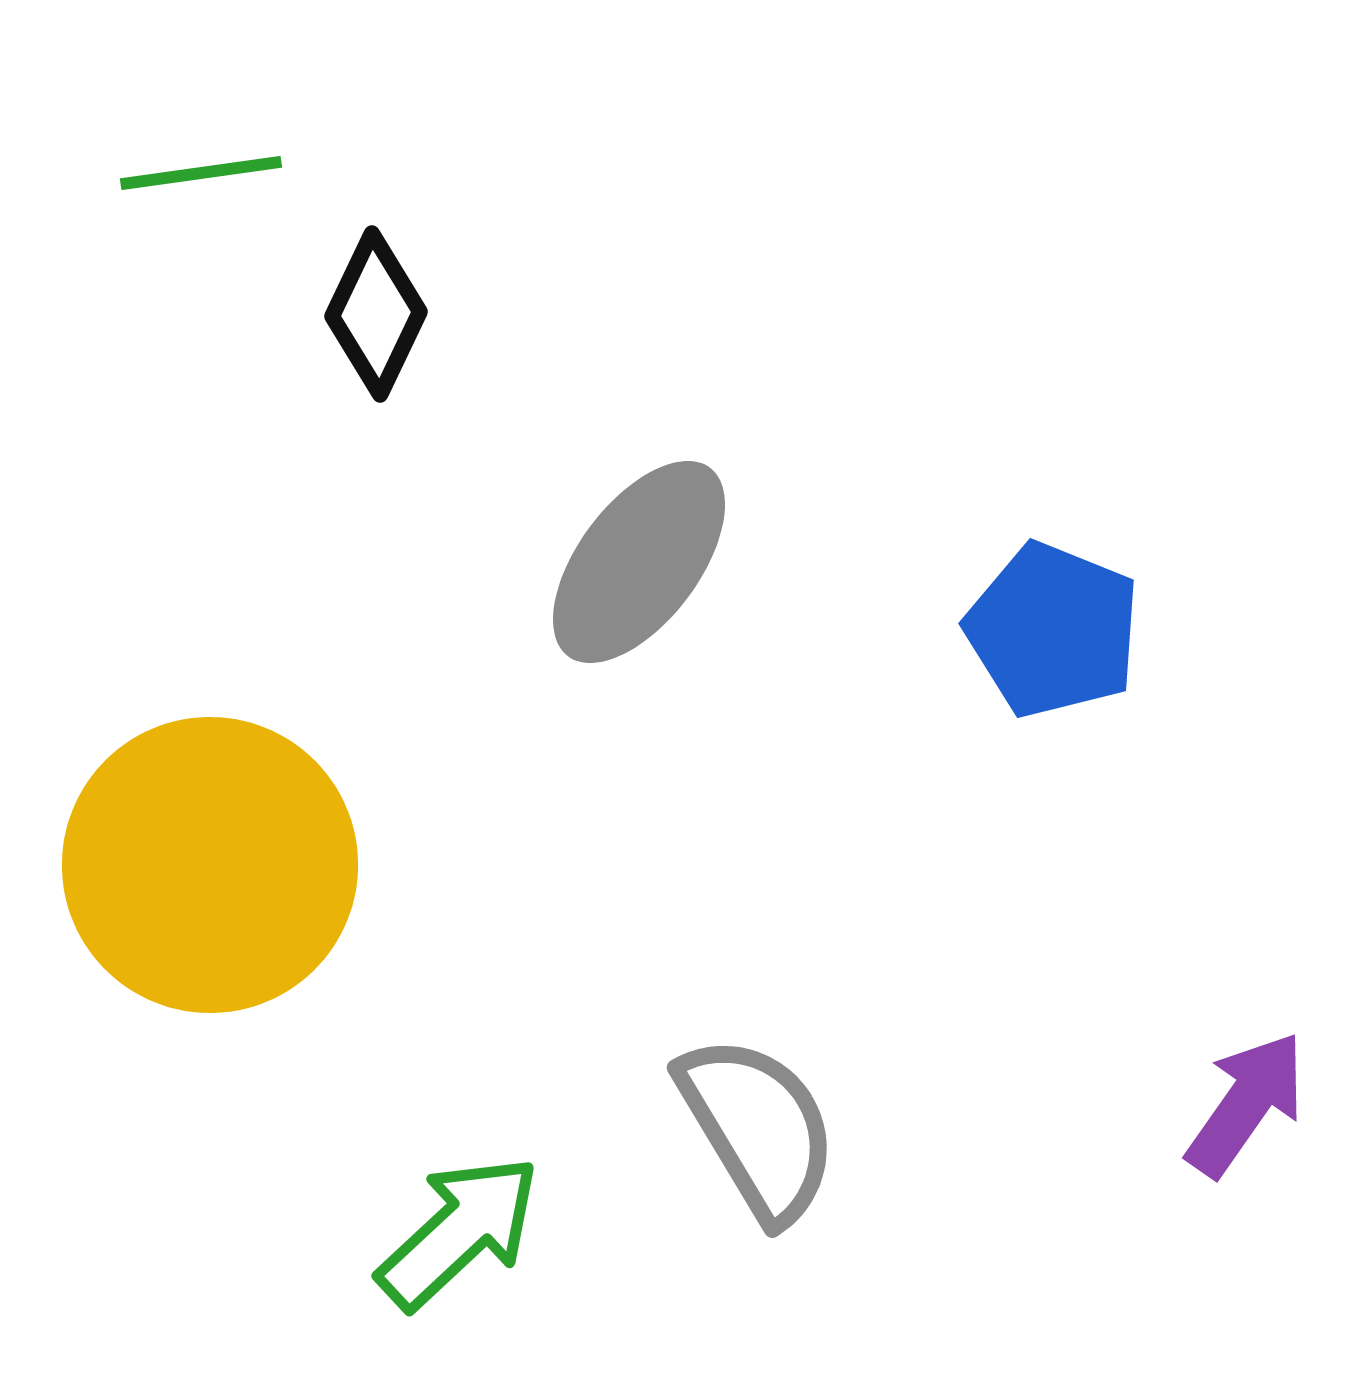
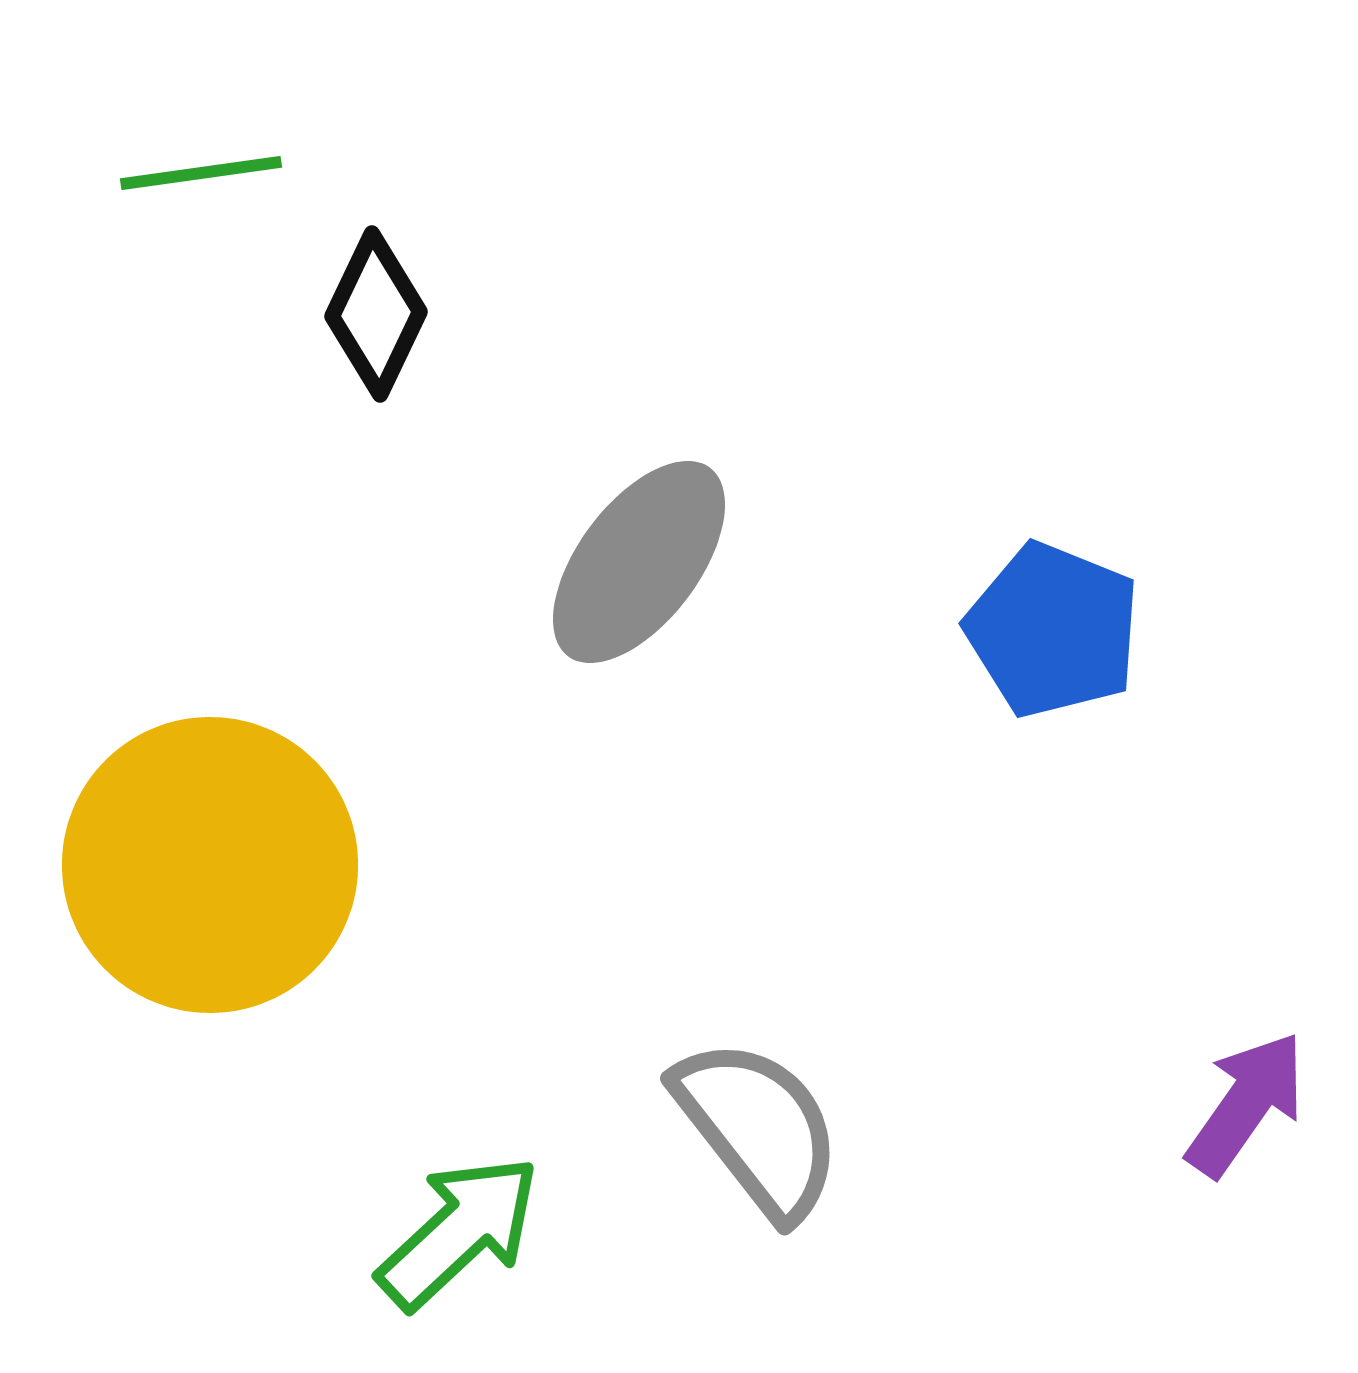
gray semicircle: rotated 7 degrees counterclockwise
